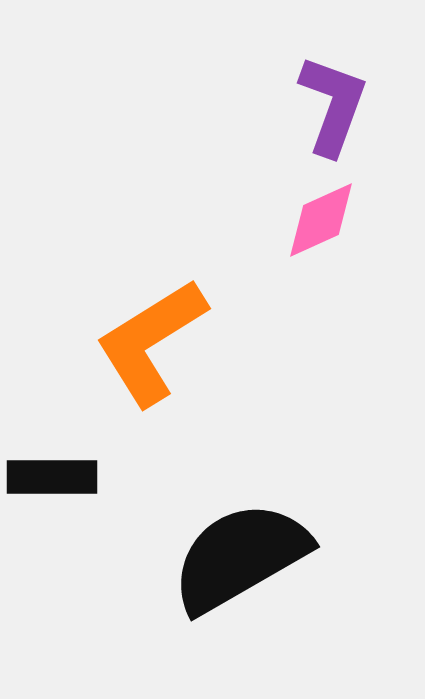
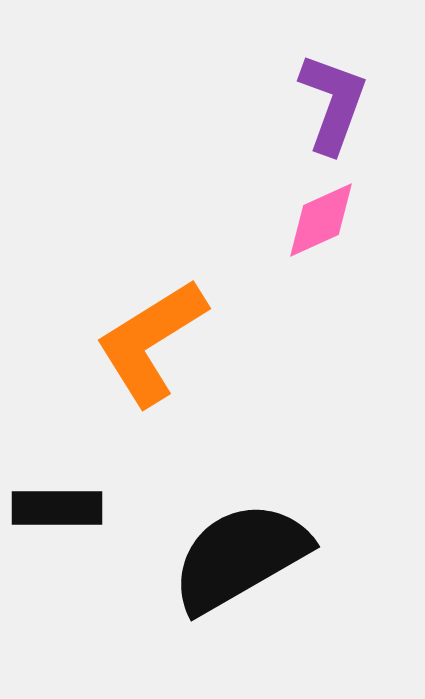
purple L-shape: moved 2 px up
black rectangle: moved 5 px right, 31 px down
